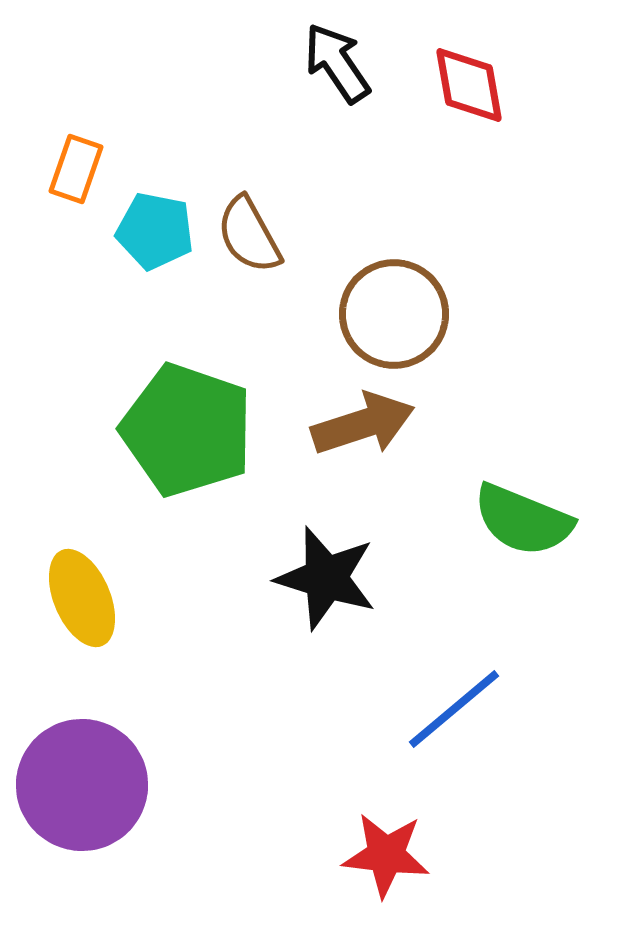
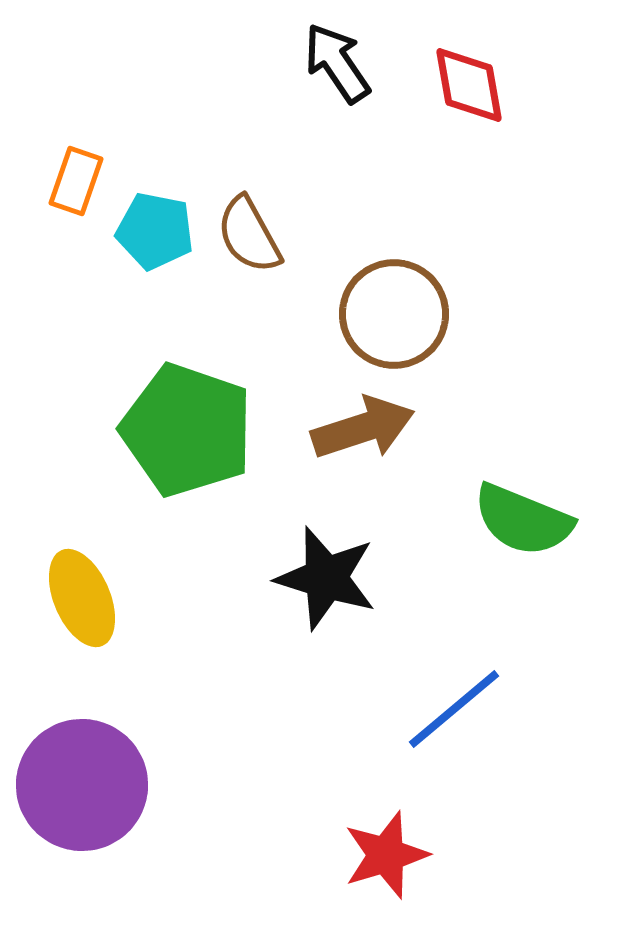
orange rectangle: moved 12 px down
brown arrow: moved 4 px down
red star: rotated 24 degrees counterclockwise
